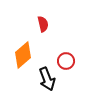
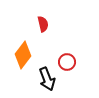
orange diamond: rotated 12 degrees counterclockwise
red circle: moved 1 px right, 1 px down
